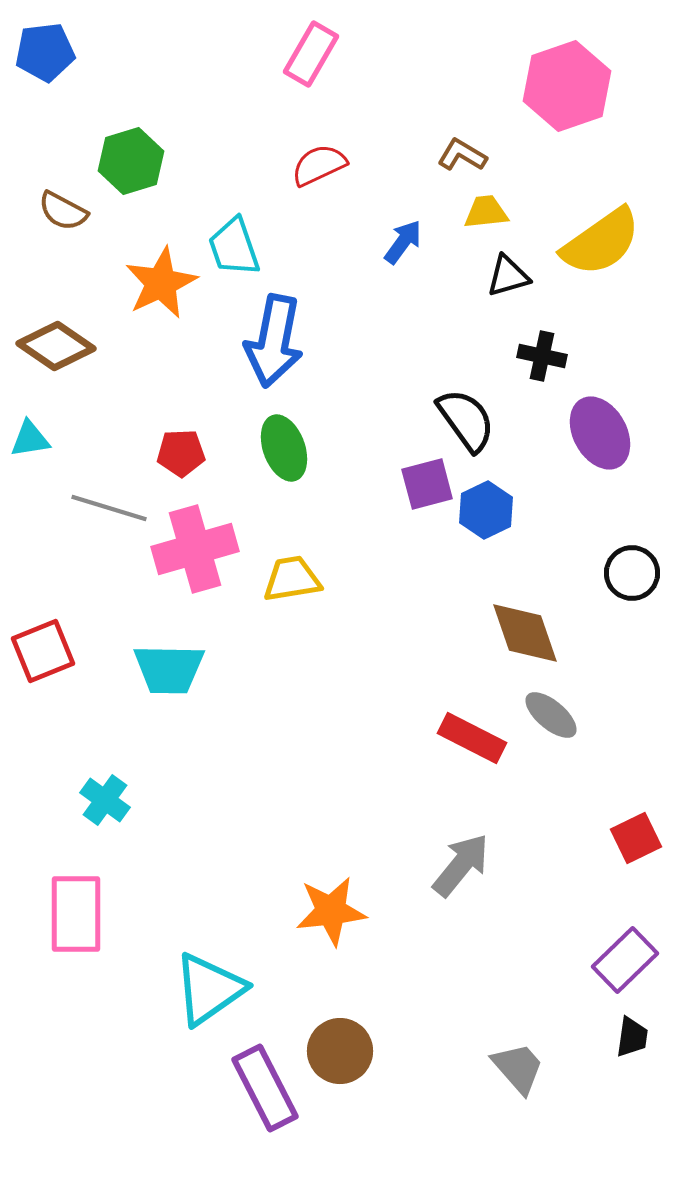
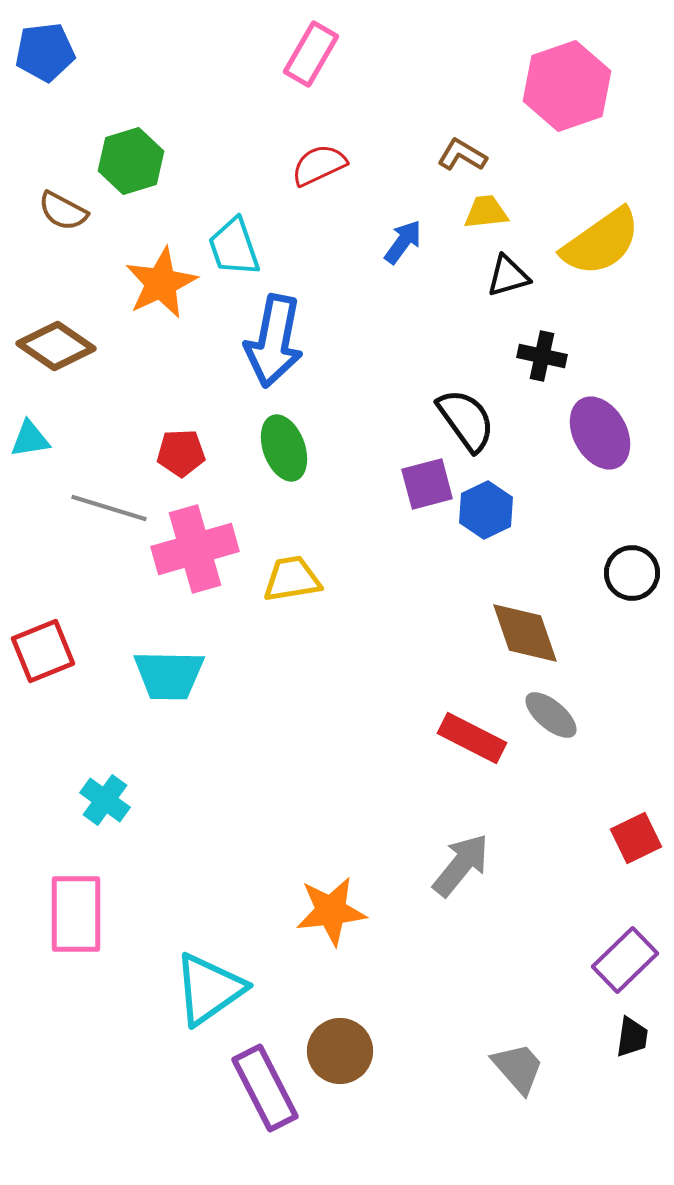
cyan trapezoid at (169, 669): moved 6 px down
